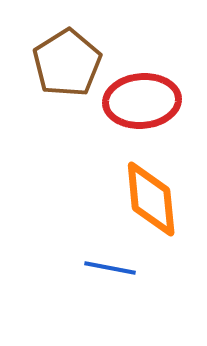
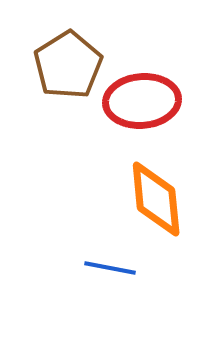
brown pentagon: moved 1 px right, 2 px down
orange diamond: moved 5 px right
